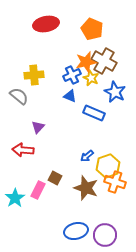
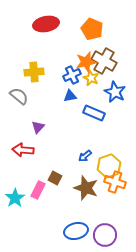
yellow cross: moved 3 px up
blue triangle: rotated 32 degrees counterclockwise
blue arrow: moved 2 px left
yellow hexagon: moved 1 px right
